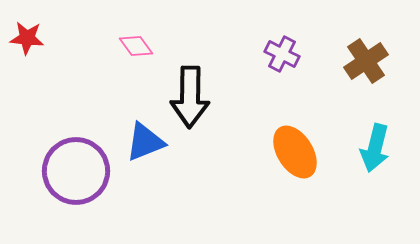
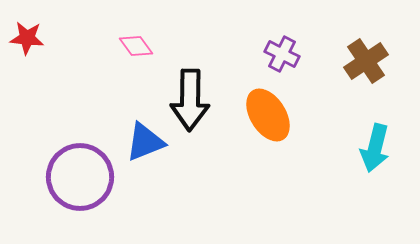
black arrow: moved 3 px down
orange ellipse: moved 27 px left, 37 px up
purple circle: moved 4 px right, 6 px down
